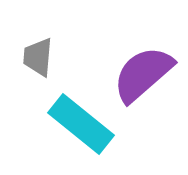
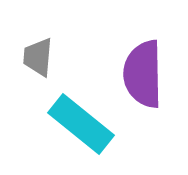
purple semicircle: rotated 50 degrees counterclockwise
